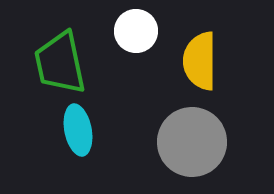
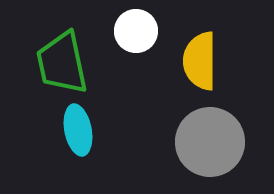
green trapezoid: moved 2 px right
gray circle: moved 18 px right
